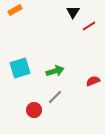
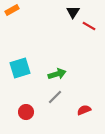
orange rectangle: moved 3 px left
red line: rotated 64 degrees clockwise
green arrow: moved 2 px right, 3 px down
red semicircle: moved 9 px left, 29 px down
red circle: moved 8 px left, 2 px down
